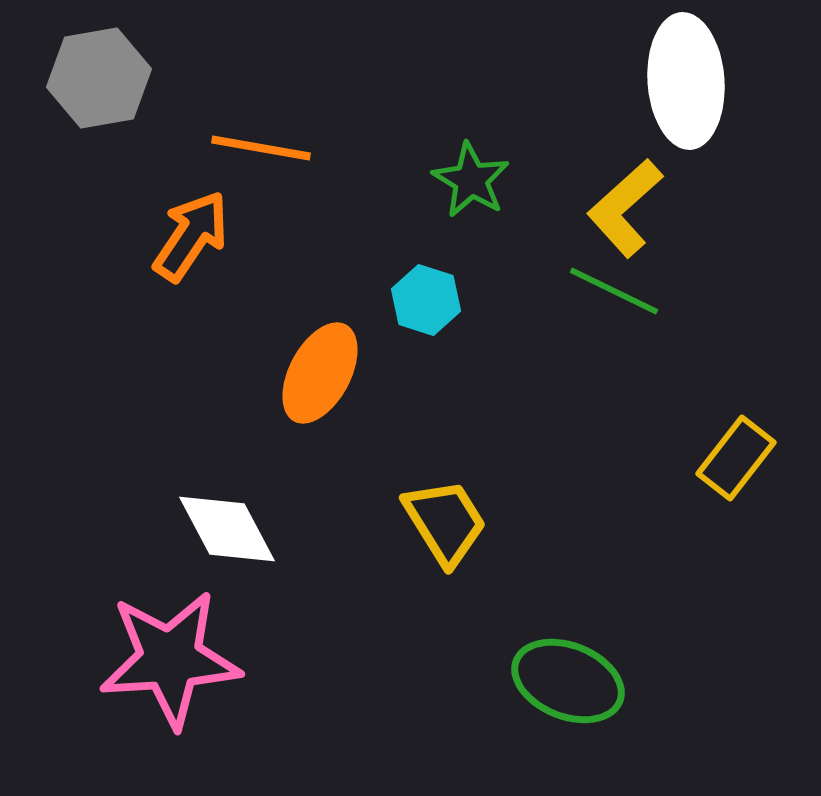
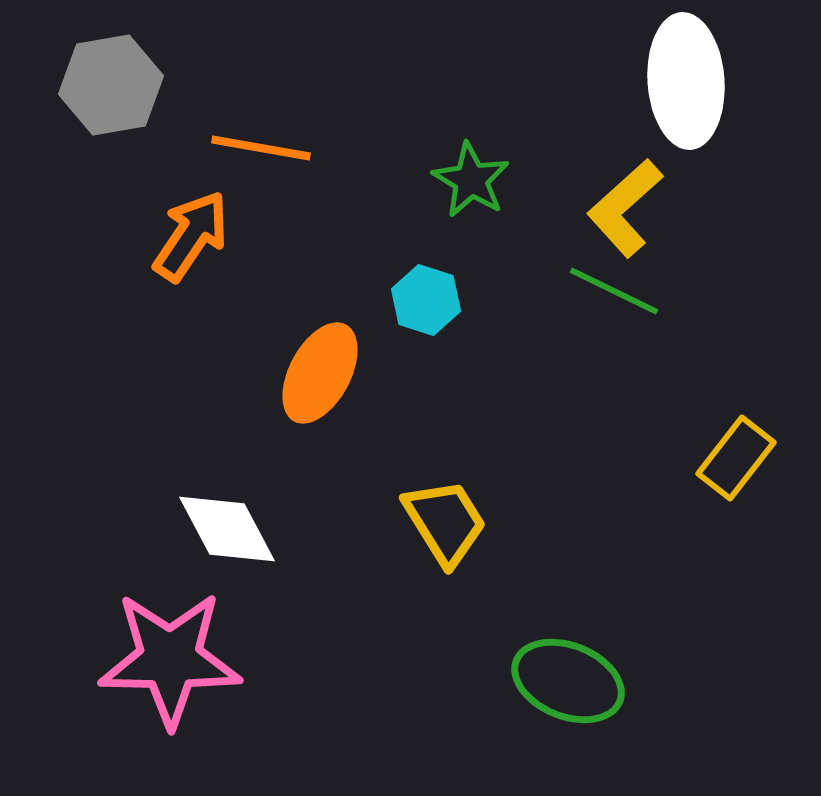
gray hexagon: moved 12 px right, 7 px down
pink star: rotated 5 degrees clockwise
